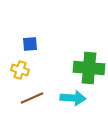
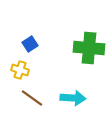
blue square: rotated 28 degrees counterclockwise
green cross: moved 20 px up
brown line: rotated 60 degrees clockwise
